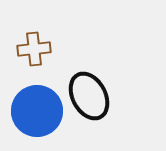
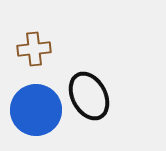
blue circle: moved 1 px left, 1 px up
